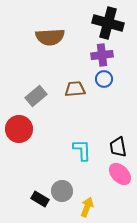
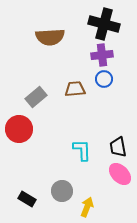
black cross: moved 4 px left, 1 px down
gray rectangle: moved 1 px down
black rectangle: moved 13 px left
